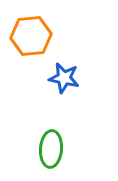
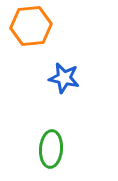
orange hexagon: moved 10 px up
